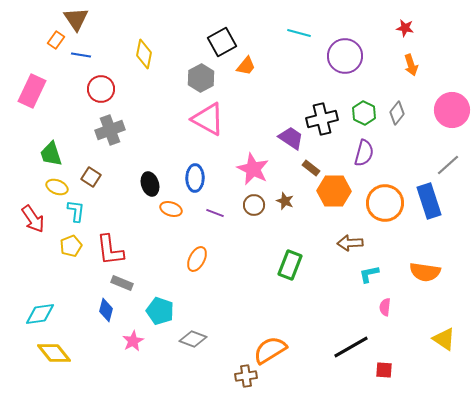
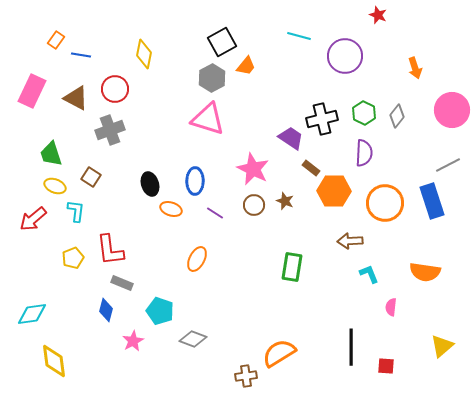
brown triangle at (76, 19): moved 79 px down; rotated 28 degrees counterclockwise
red star at (405, 28): moved 27 px left, 13 px up; rotated 12 degrees clockwise
cyan line at (299, 33): moved 3 px down
orange arrow at (411, 65): moved 4 px right, 3 px down
gray hexagon at (201, 78): moved 11 px right
red circle at (101, 89): moved 14 px right
gray diamond at (397, 113): moved 3 px down
pink triangle at (208, 119): rotated 12 degrees counterclockwise
purple semicircle at (364, 153): rotated 12 degrees counterclockwise
gray line at (448, 165): rotated 15 degrees clockwise
blue ellipse at (195, 178): moved 3 px down
yellow ellipse at (57, 187): moved 2 px left, 1 px up
blue rectangle at (429, 201): moved 3 px right
purple line at (215, 213): rotated 12 degrees clockwise
red arrow at (33, 219): rotated 84 degrees clockwise
brown arrow at (350, 243): moved 2 px up
yellow pentagon at (71, 246): moved 2 px right, 12 px down
green rectangle at (290, 265): moved 2 px right, 2 px down; rotated 12 degrees counterclockwise
cyan L-shape at (369, 274): rotated 80 degrees clockwise
pink semicircle at (385, 307): moved 6 px right
cyan diamond at (40, 314): moved 8 px left
yellow triangle at (444, 339): moved 2 px left, 7 px down; rotated 45 degrees clockwise
black line at (351, 347): rotated 60 degrees counterclockwise
orange semicircle at (270, 350): moved 9 px right, 3 px down
yellow diamond at (54, 353): moved 8 px down; rotated 32 degrees clockwise
red square at (384, 370): moved 2 px right, 4 px up
